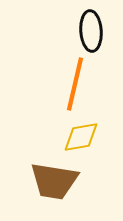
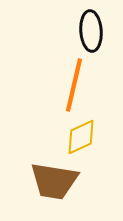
orange line: moved 1 px left, 1 px down
yellow diamond: rotated 15 degrees counterclockwise
